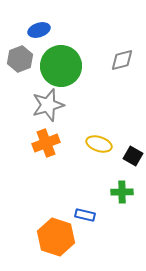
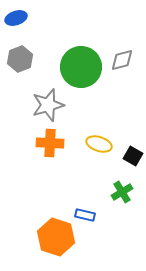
blue ellipse: moved 23 px left, 12 px up
green circle: moved 20 px right, 1 px down
orange cross: moved 4 px right; rotated 24 degrees clockwise
green cross: rotated 30 degrees counterclockwise
